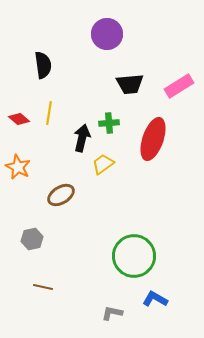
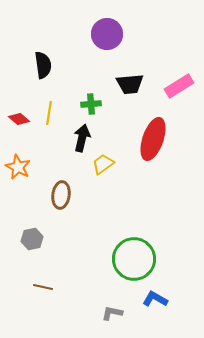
green cross: moved 18 px left, 19 px up
brown ellipse: rotated 52 degrees counterclockwise
green circle: moved 3 px down
